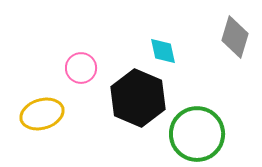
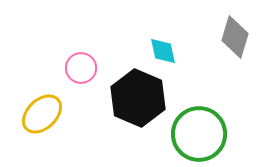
yellow ellipse: rotated 27 degrees counterclockwise
green circle: moved 2 px right
